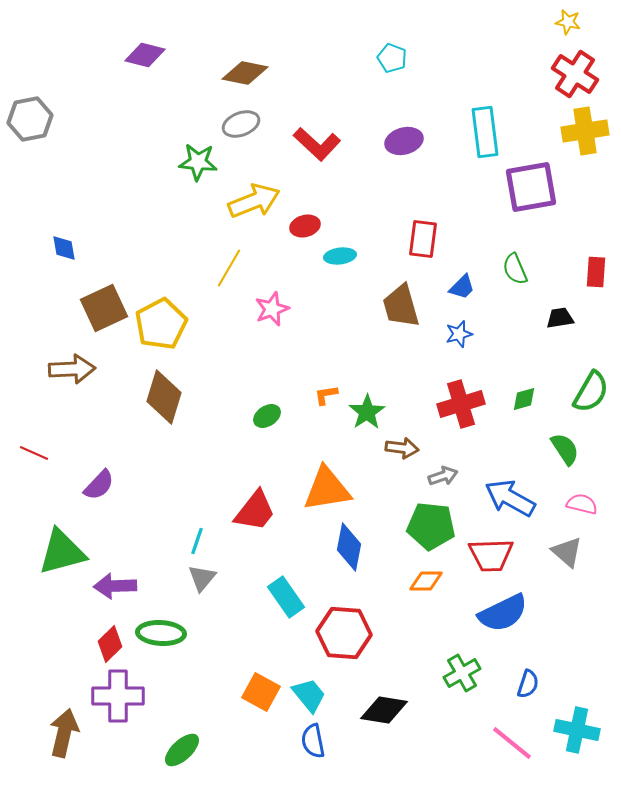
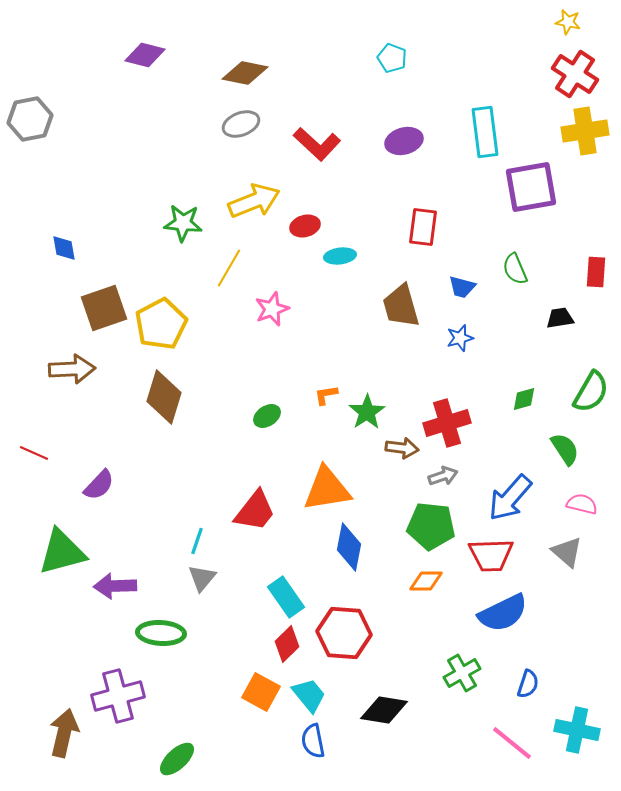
green star at (198, 162): moved 15 px left, 61 px down
red rectangle at (423, 239): moved 12 px up
blue trapezoid at (462, 287): rotated 60 degrees clockwise
brown square at (104, 308): rotated 6 degrees clockwise
blue star at (459, 334): moved 1 px right, 4 px down
red cross at (461, 404): moved 14 px left, 19 px down
blue arrow at (510, 498): rotated 78 degrees counterclockwise
red diamond at (110, 644): moved 177 px right
purple cross at (118, 696): rotated 15 degrees counterclockwise
green ellipse at (182, 750): moved 5 px left, 9 px down
